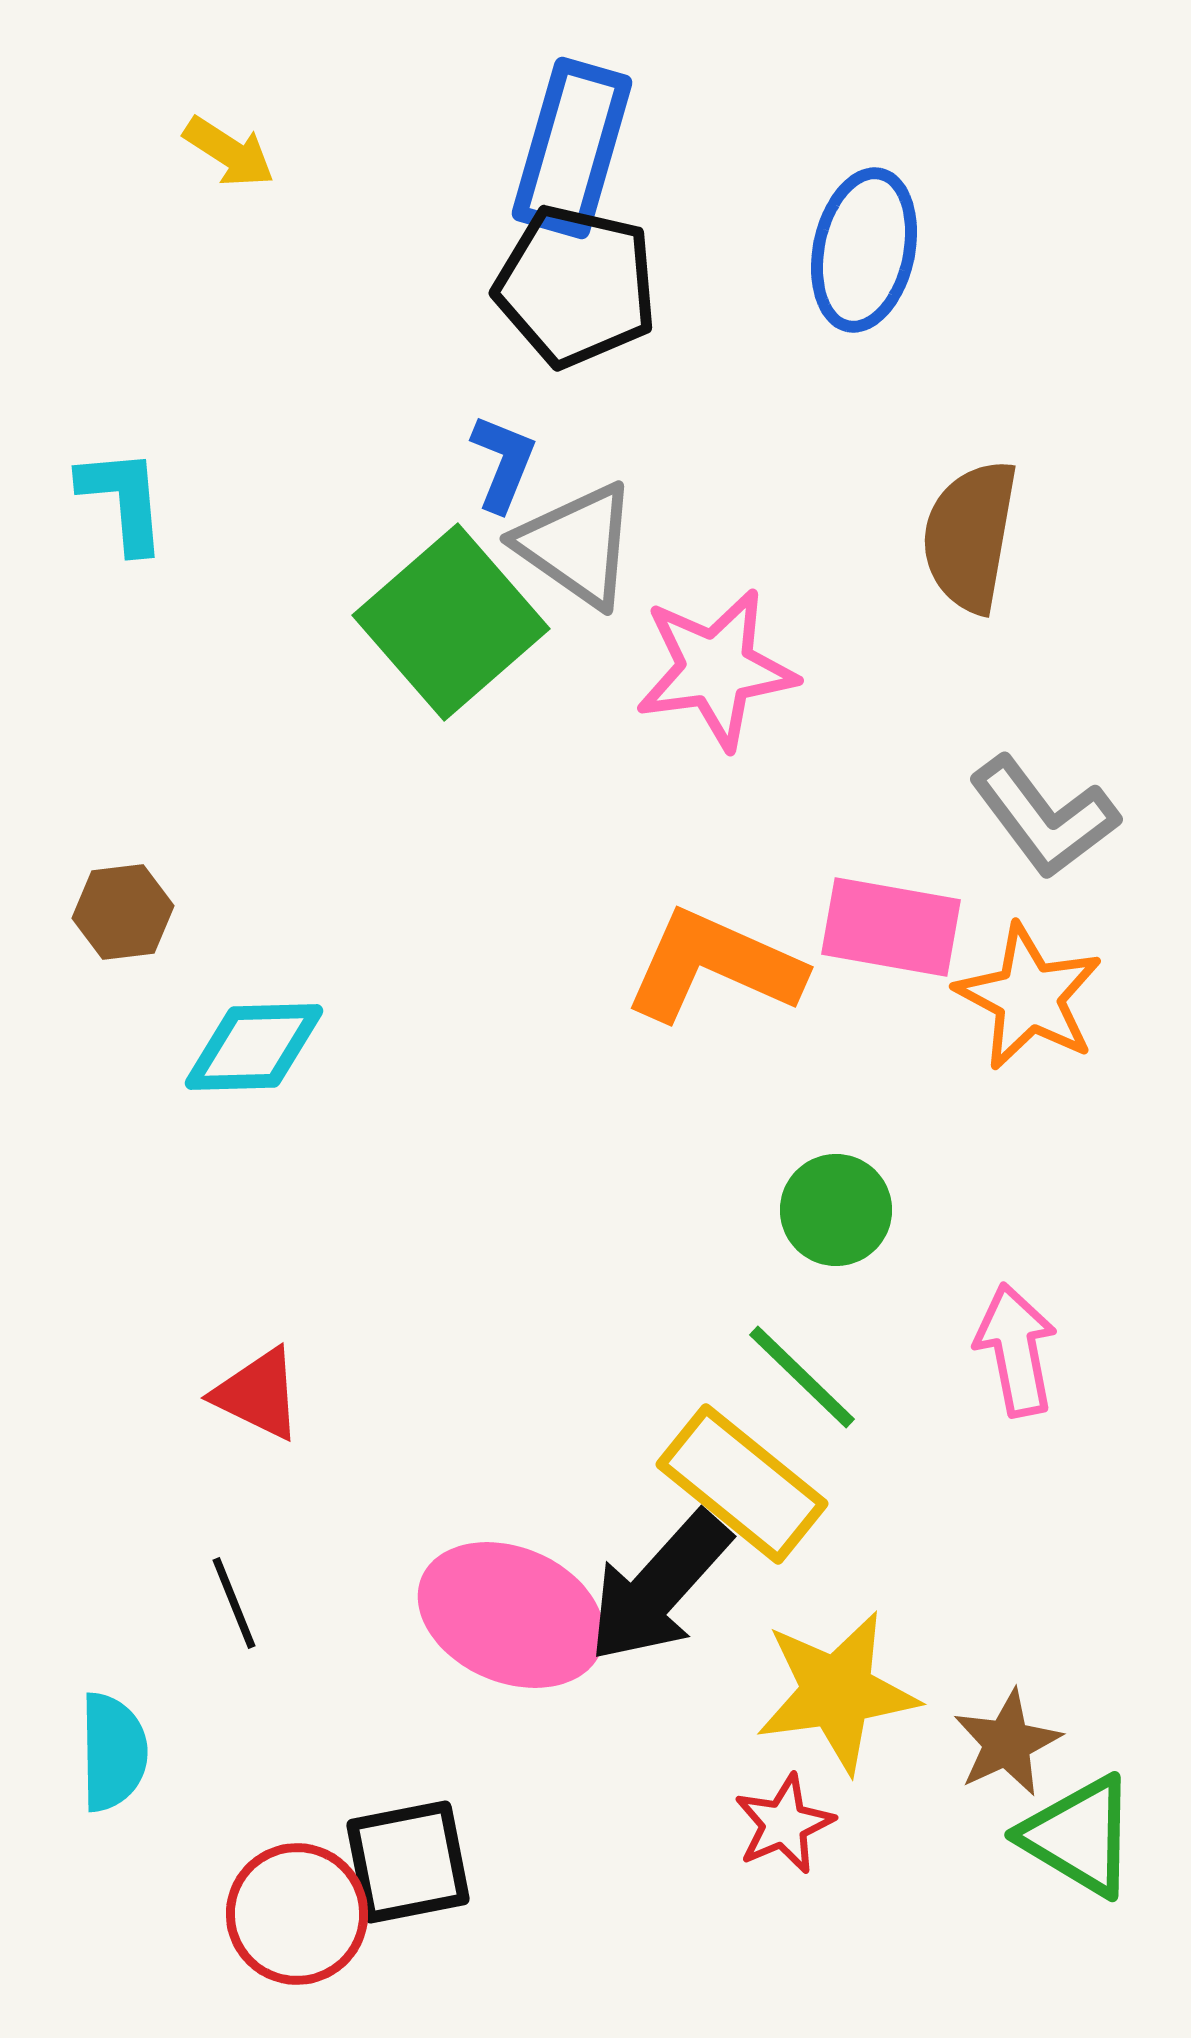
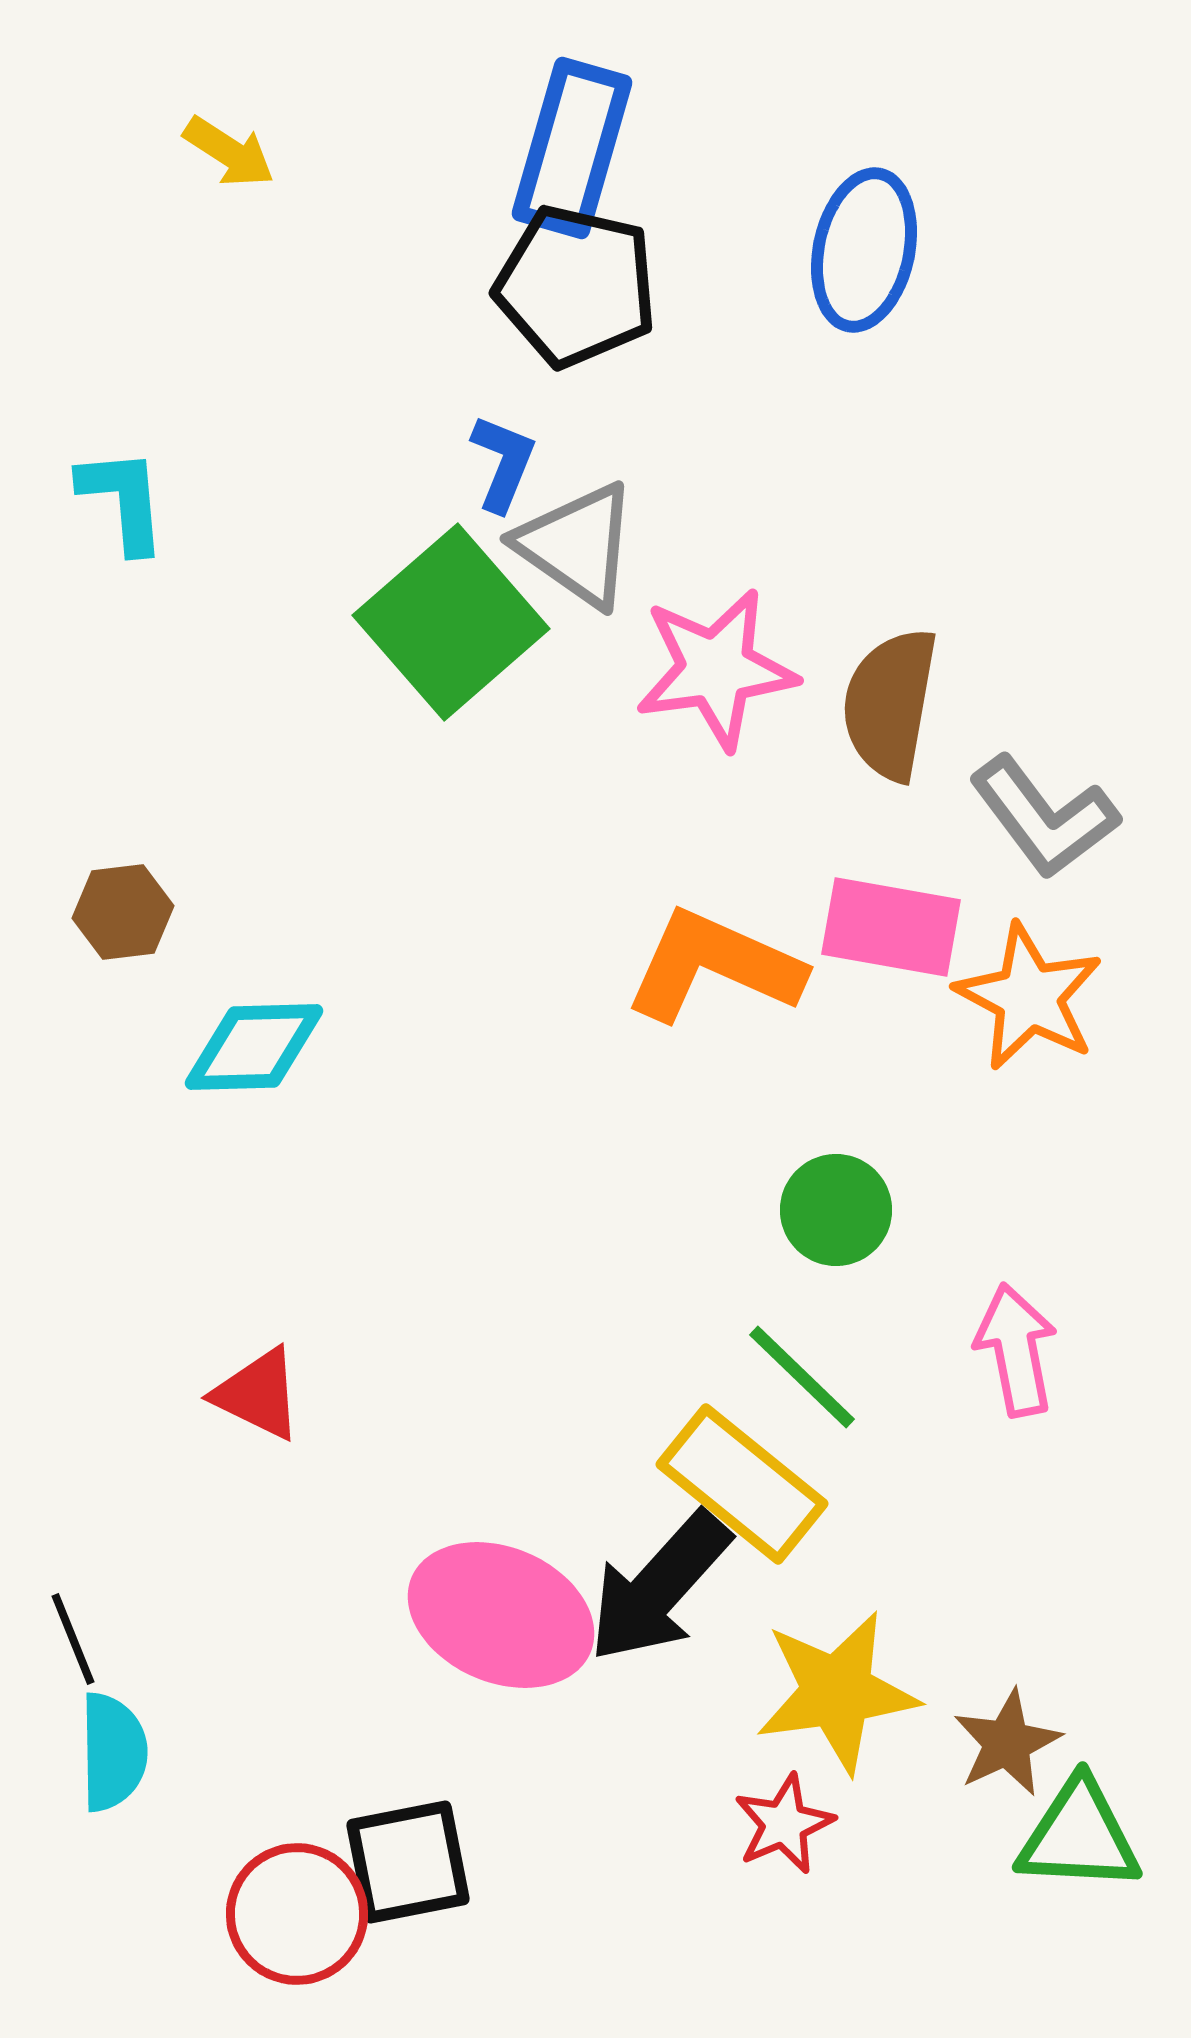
brown semicircle: moved 80 px left, 168 px down
black line: moved 161 px left, 36 px down
pink ellipse: moved 10 px left
green triangle: rotated 28 degrees counterclockwise
